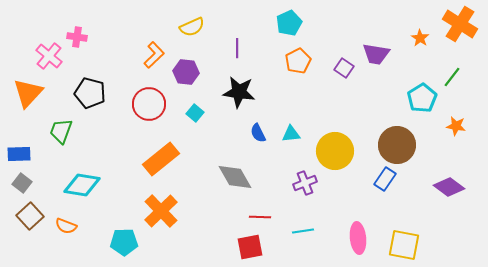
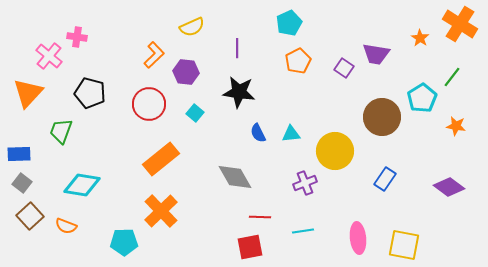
brown circle at (397, 145): moved 15 px left, 28 px up
